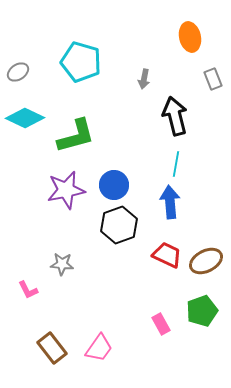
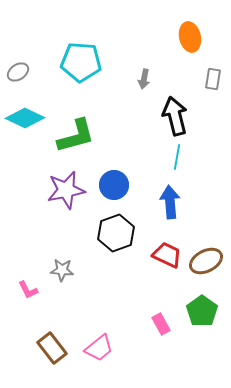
cyan pentagon: rotated 12 degrees counterclockwise
gray rectangle: rotated 30 degrees clockwise
cyan line: moved 1 px right, 7 px up
black hexagon: moved 3 px left, 8 px down
gray star: moved 6 px down
green pentagon: rotated 16 degrees counterclockwise
pink trapezoid: rotated 16 degrees clockwise
